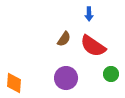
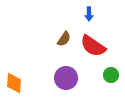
green circle: moved 1 px down
